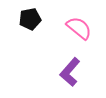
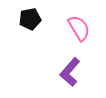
pink semicircle: rotated 20 degrees clockwise
